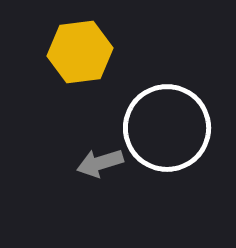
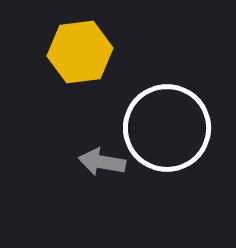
gray arrow: moved 2 px right, 1 px up; rotated 27 degrees clockwise
